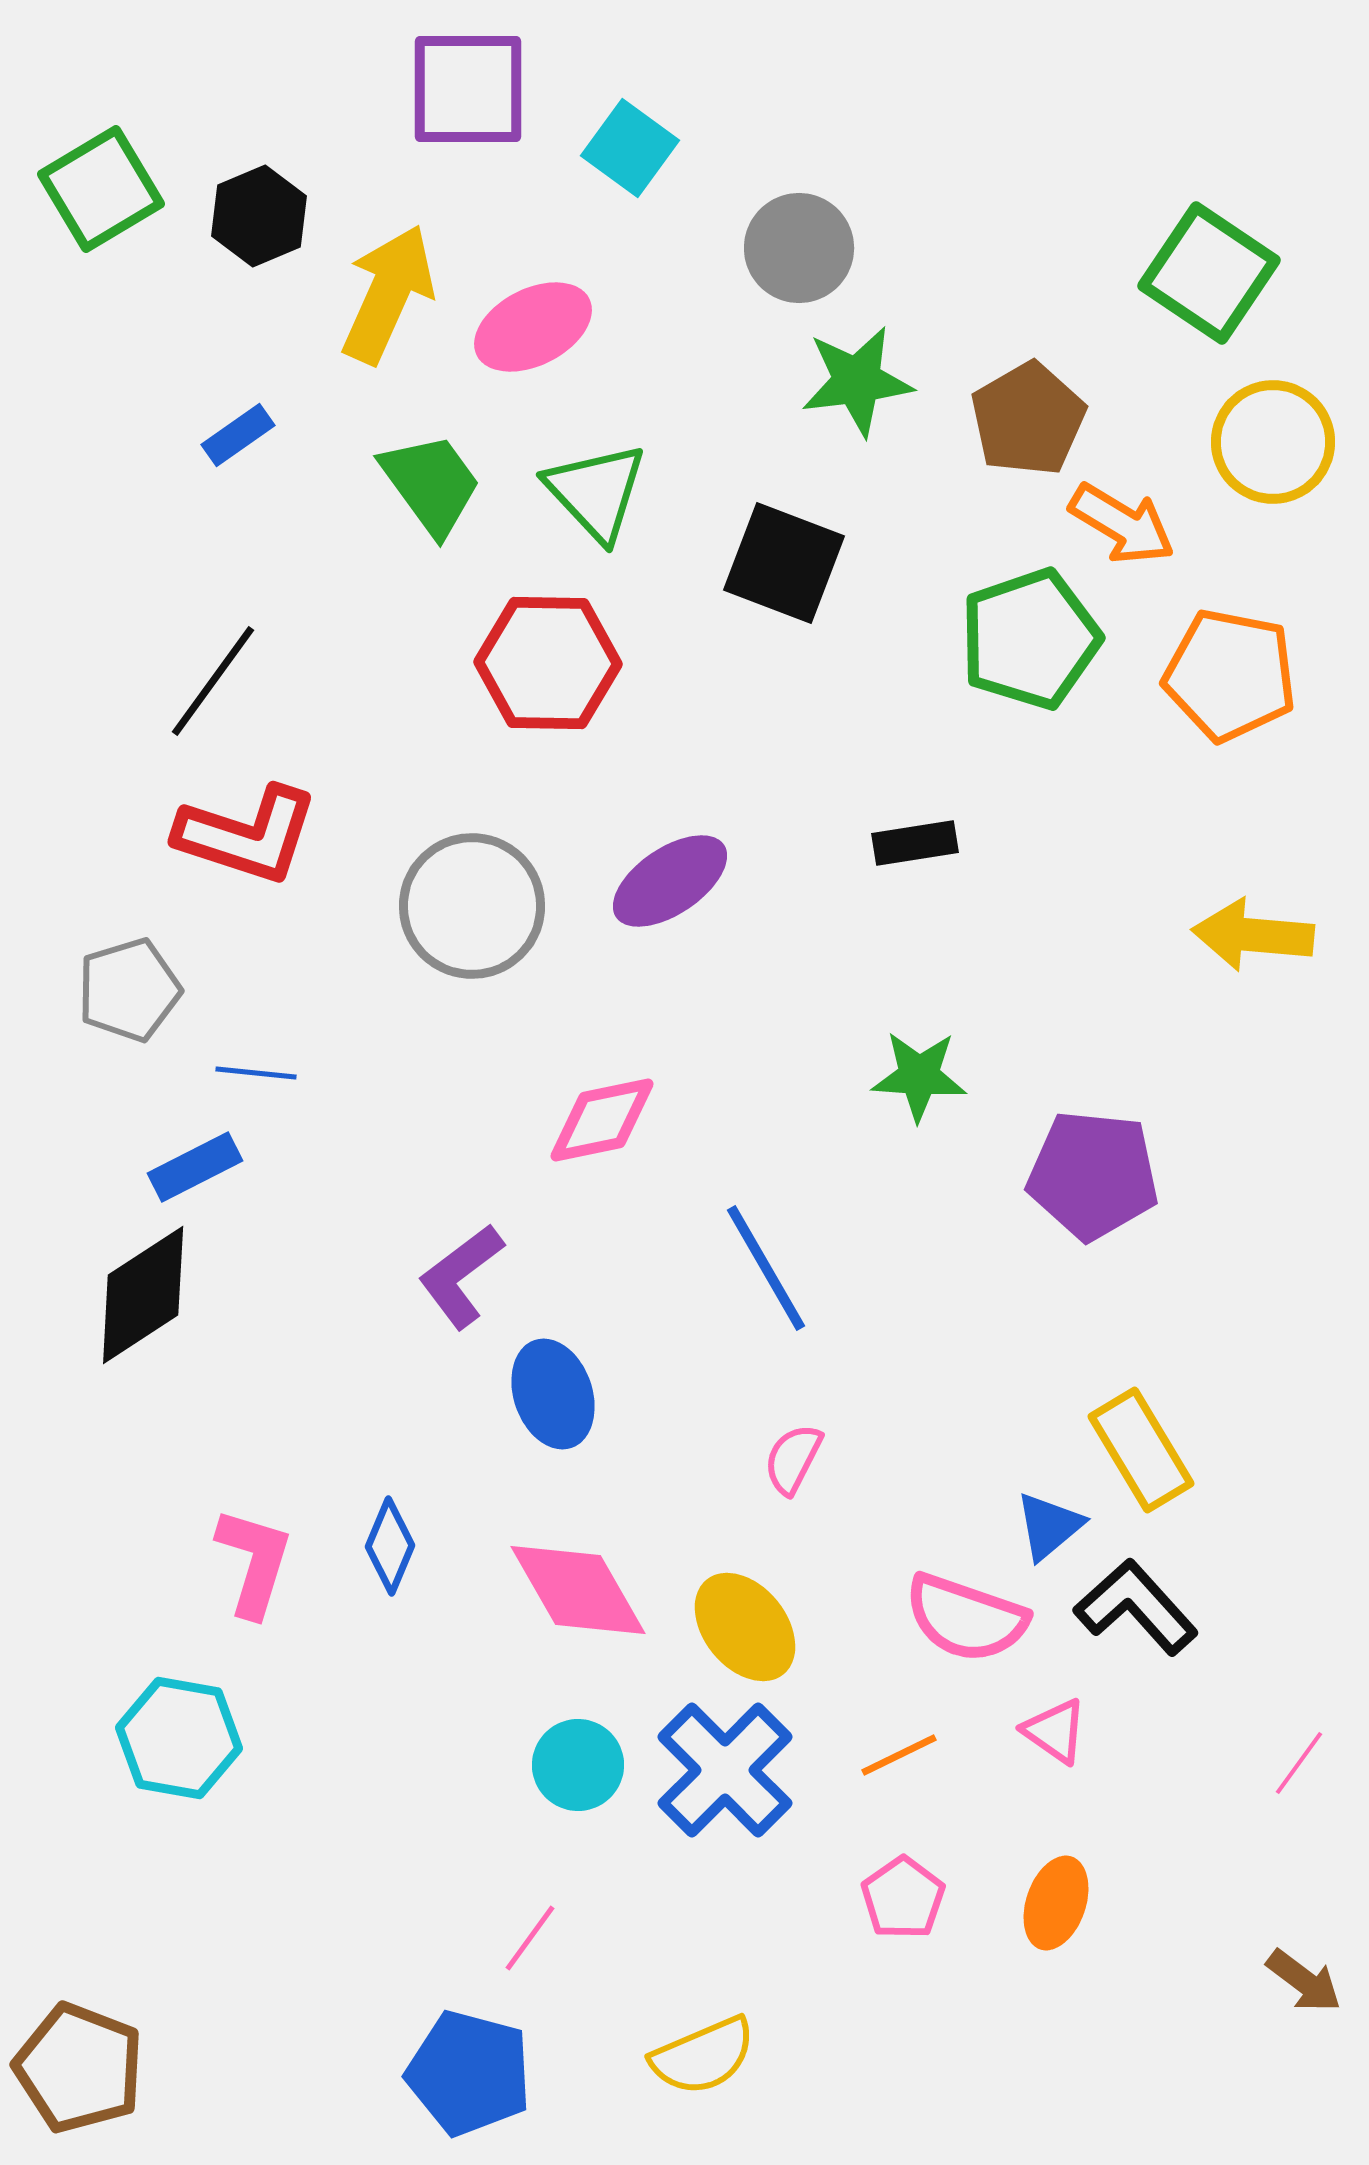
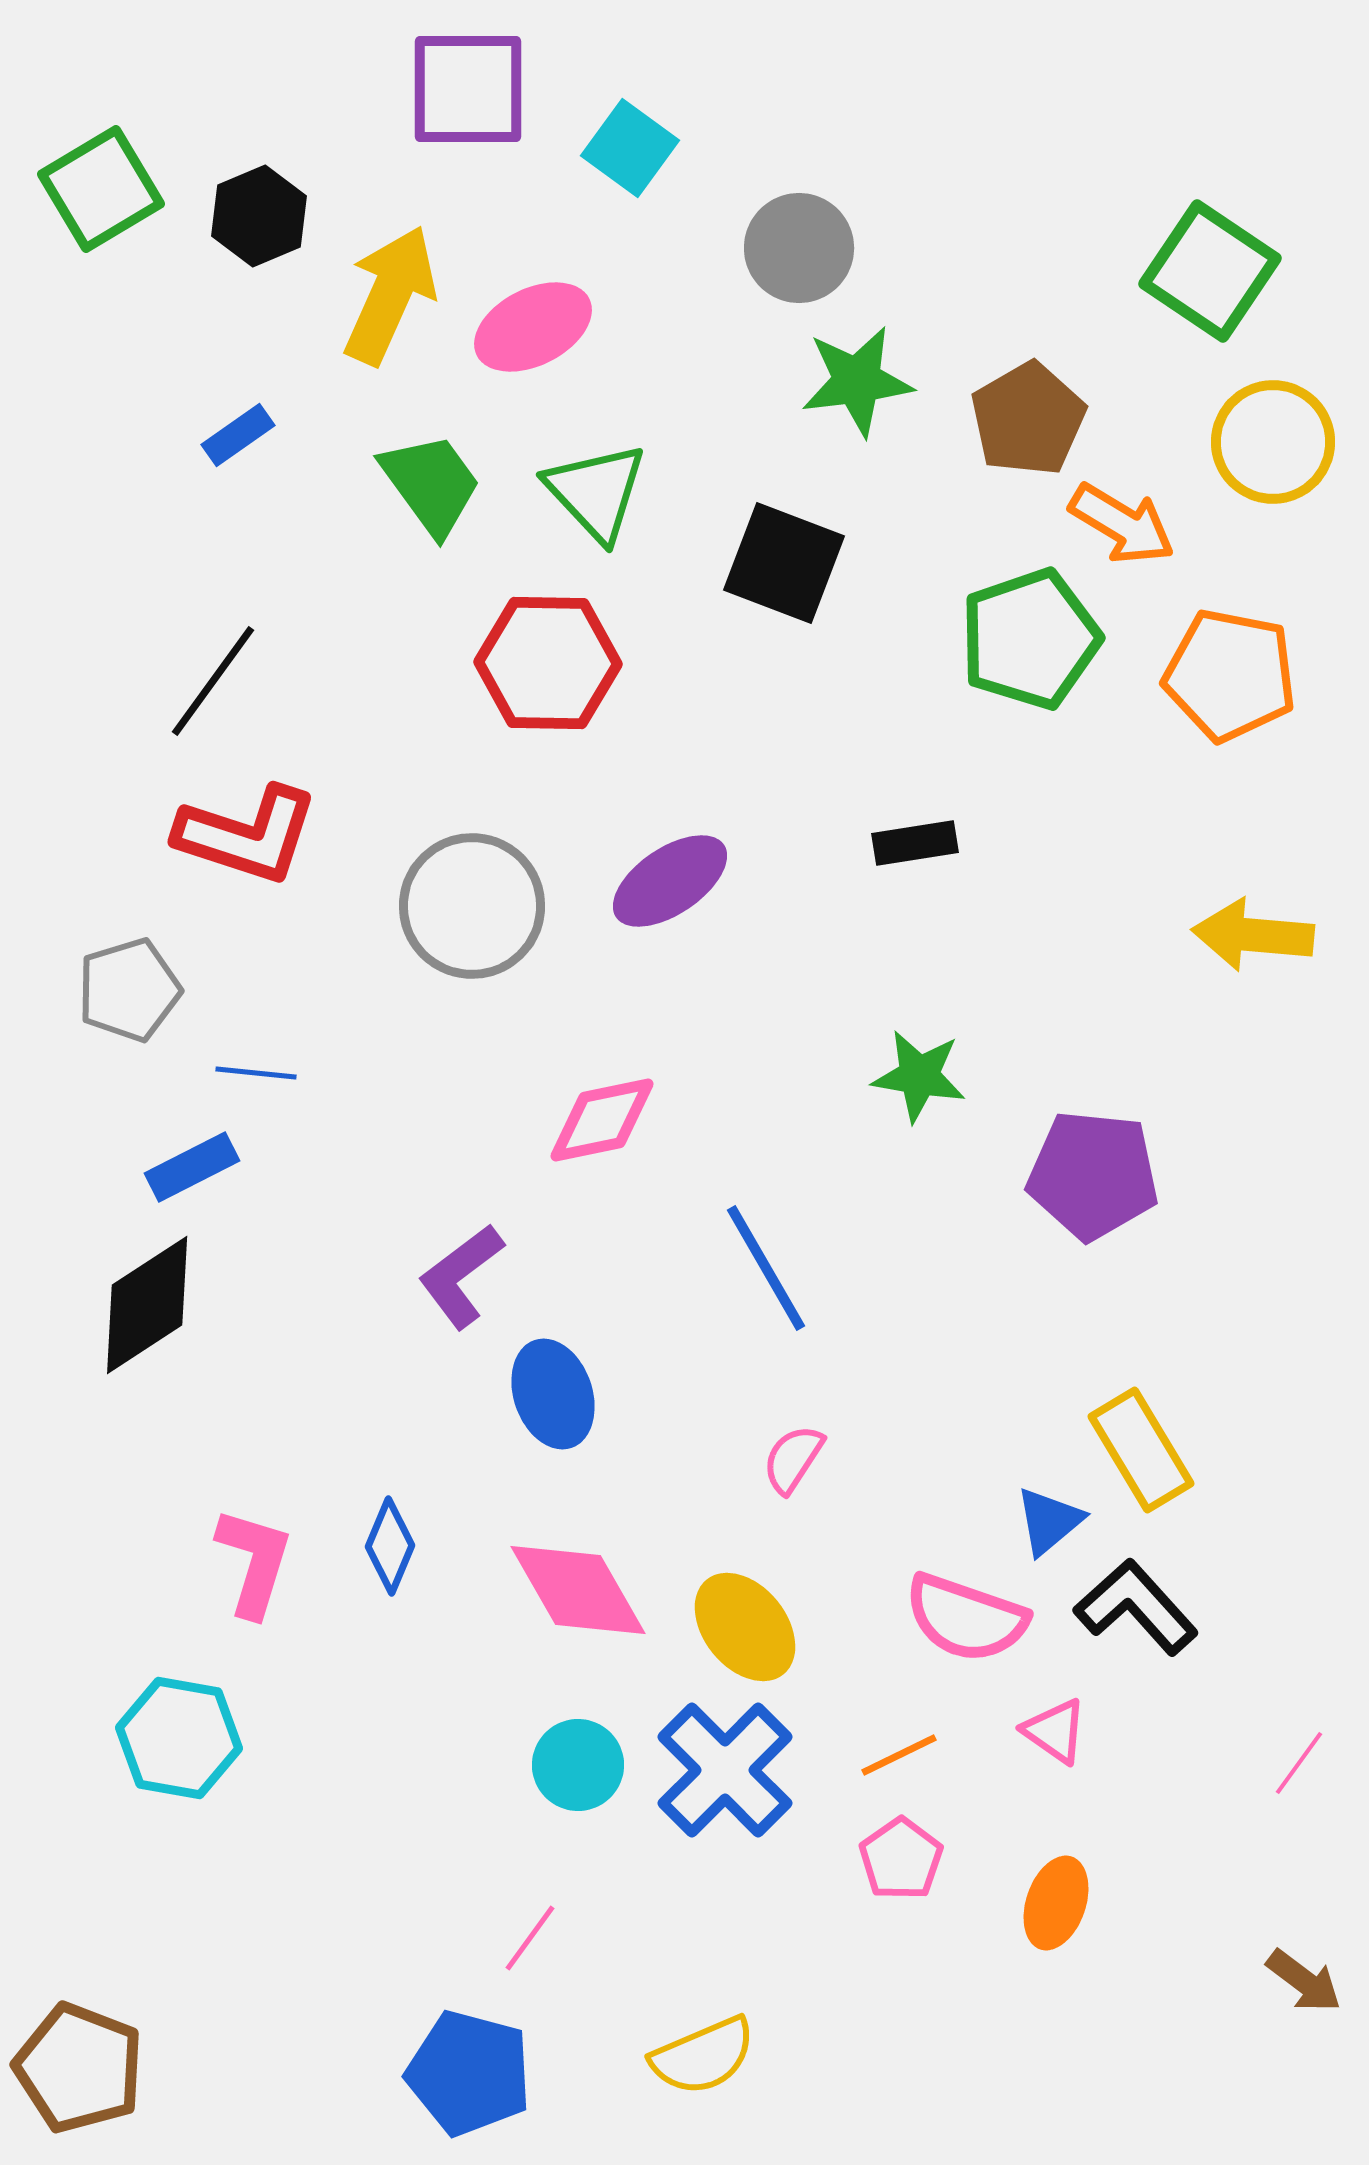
green square at (1209, 273): moved 1 px right, 2 px up
yellow arrow at (388, 294): moved 2 px right, 1 px down
green star at (919, 1076): rotated 6 degrees clockwise
blue rectangle at (195, 1167): moved 3 px left
black diamond at (143, 1295): moved 4 px right, 10 px down
pink semicircle at (793, 1459): rotated 6 degrees clockwise
blue triangle at (1049, 1526): moved 5 px up
pink pentagon at (903, 1898): moved 2 px left, 39 px up
